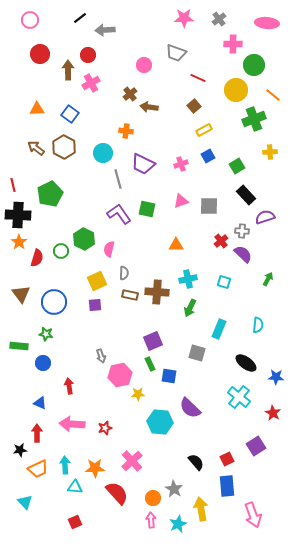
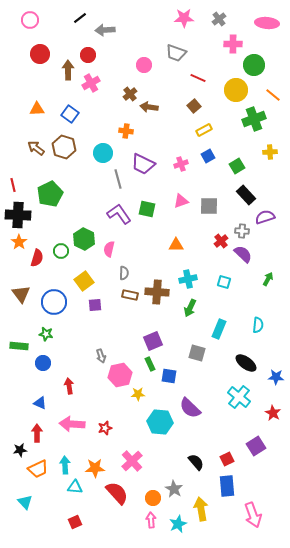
brown hexagon at (64, 147): rotated 10 degrees counterclockwise
yellow square at (97, 281): moved 13 px left; rotated 12 degrees counterclockwise
